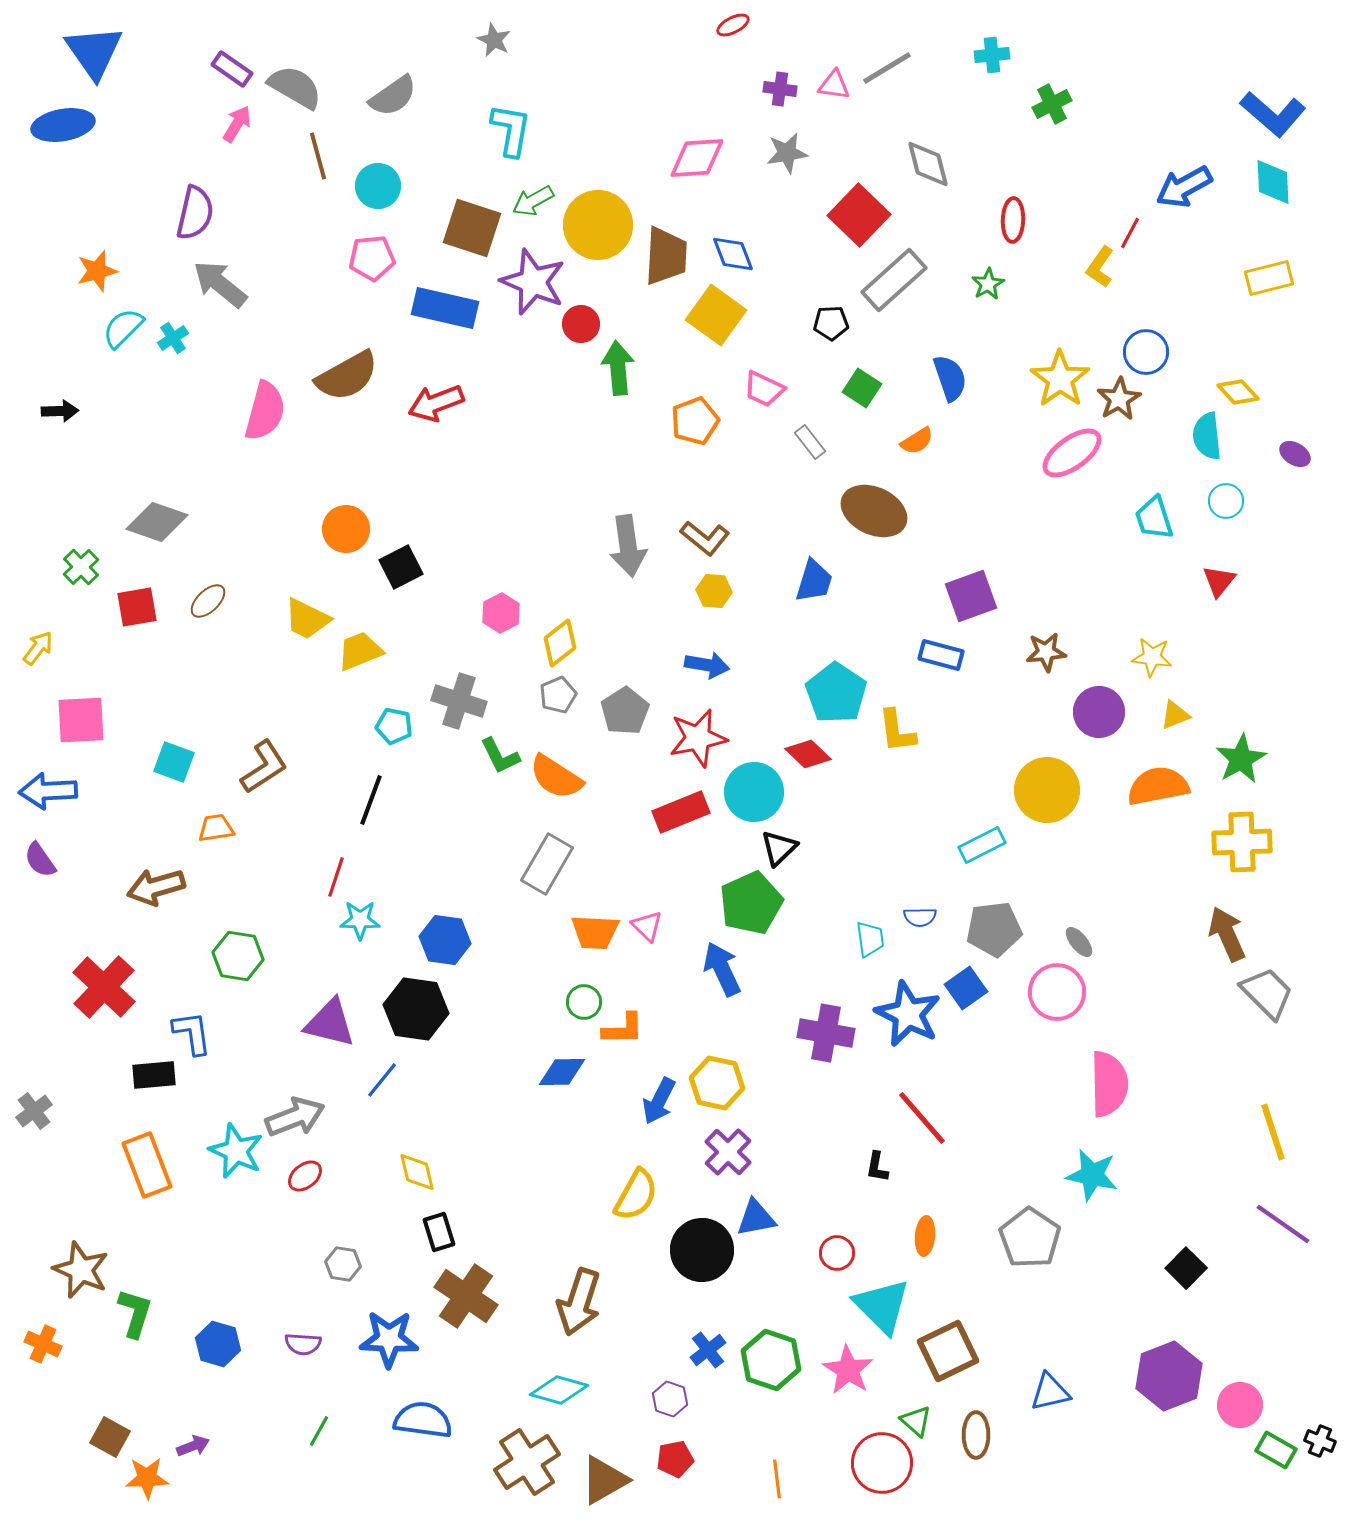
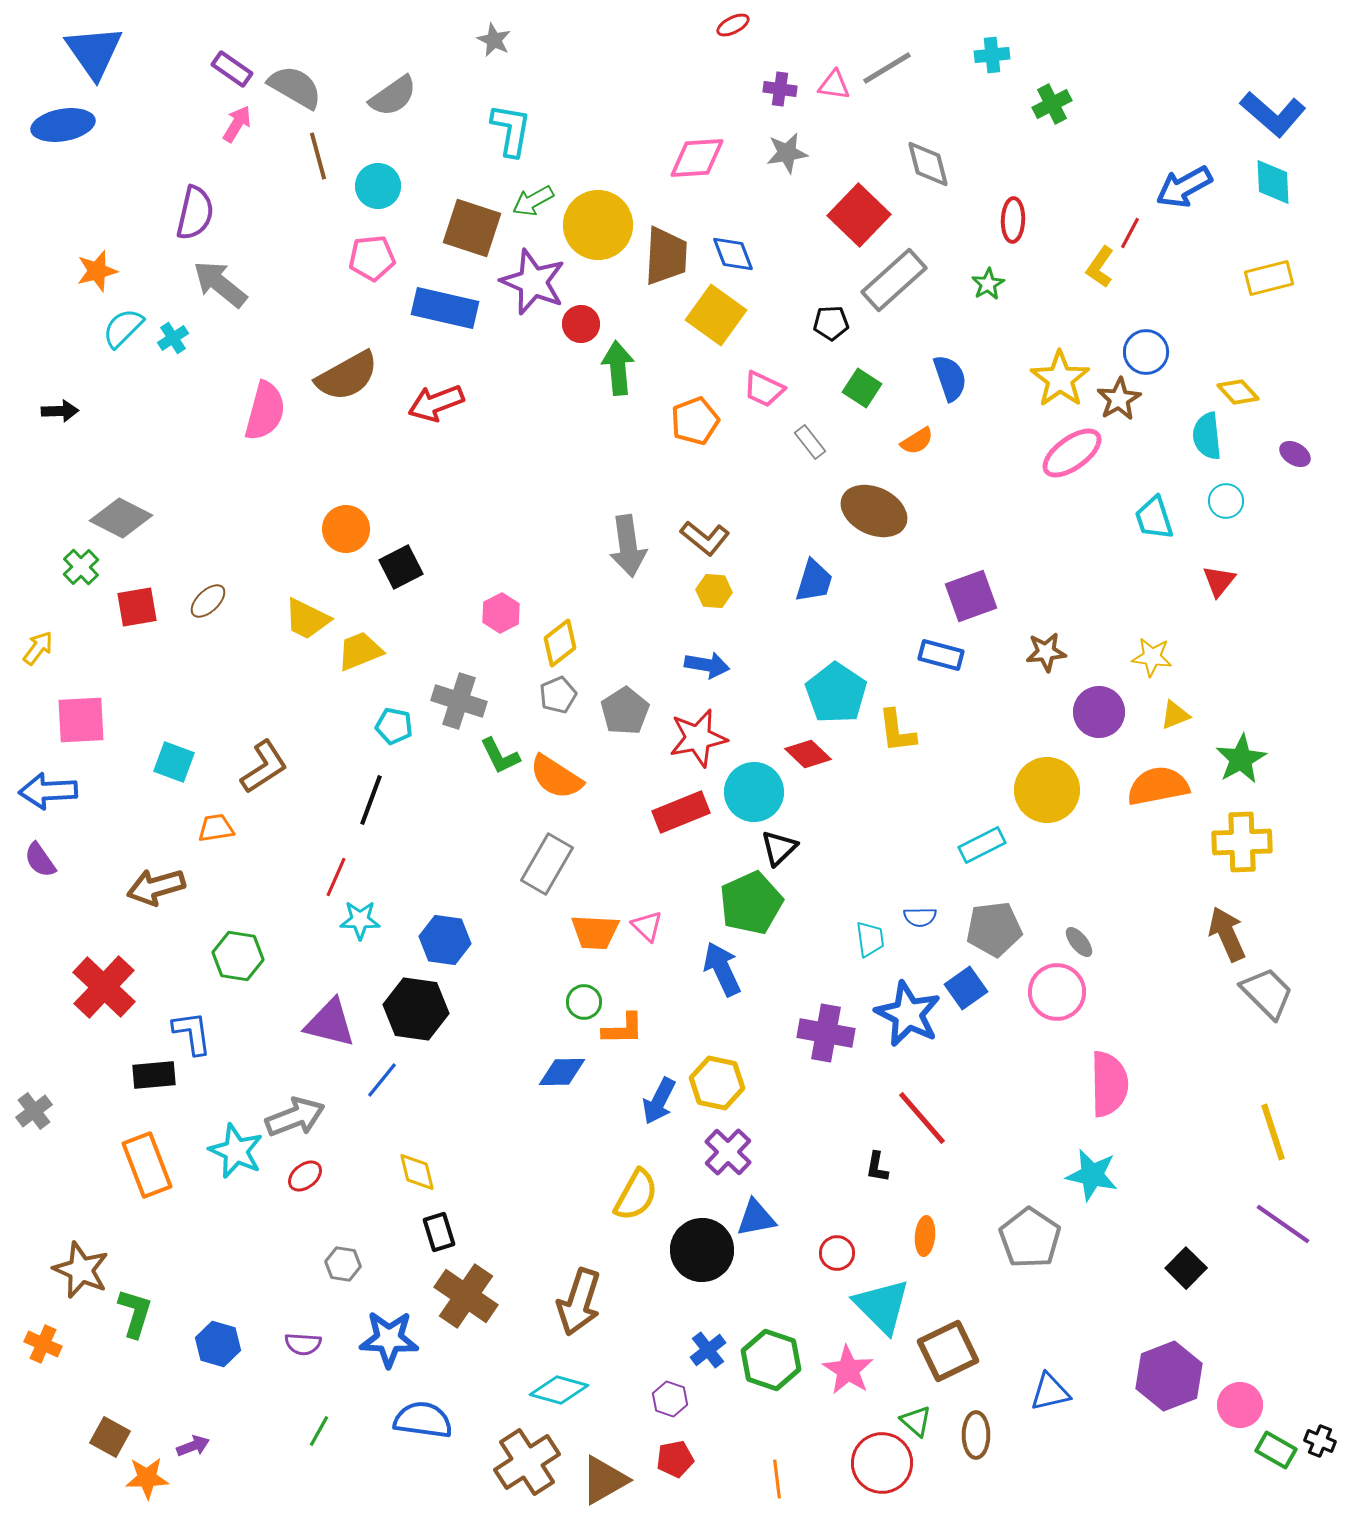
gray diamond at (157, 522): moved 36 px left, 4 px up; rotated 8 degrees clockwise
red line at (336, 877): rotated 6 degrees clockwise
